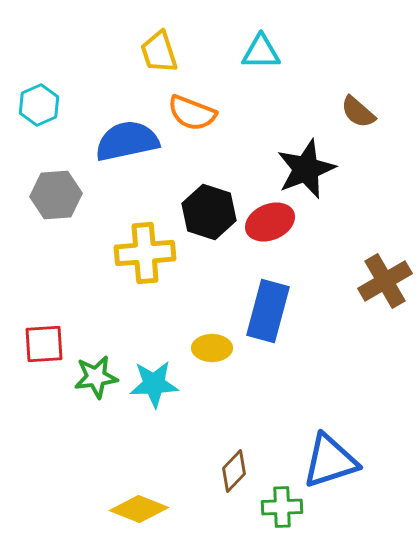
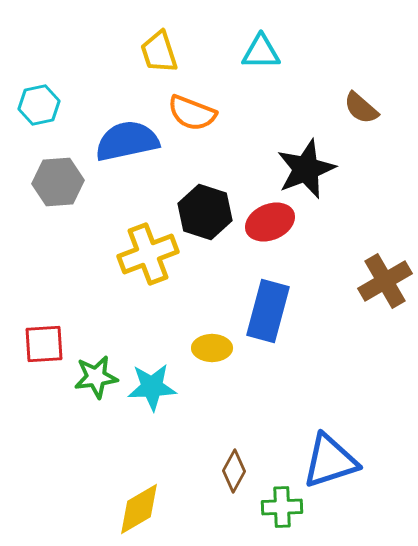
cyan hexagon: rotated 12 degrees clockwise
brown semicircle: moved 3 px right, 4 px up
gray hexagon: moved 2 px right, 13 px up
black hexagon: moved 4 px left
yellow cross: moved 3 px right, 1 px down; rotated 16 degrees counterclockwise
cyan star: moved 2 px left, 3 px down
brown diamond: rotated 15 degrees counterclockwise
yellow diamond: rotated 52 degrees counterclockwise
